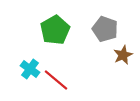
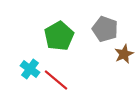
green pentagon: moved 4 px right, 6 px down
brown star: moved 1 px right, 1 px up
